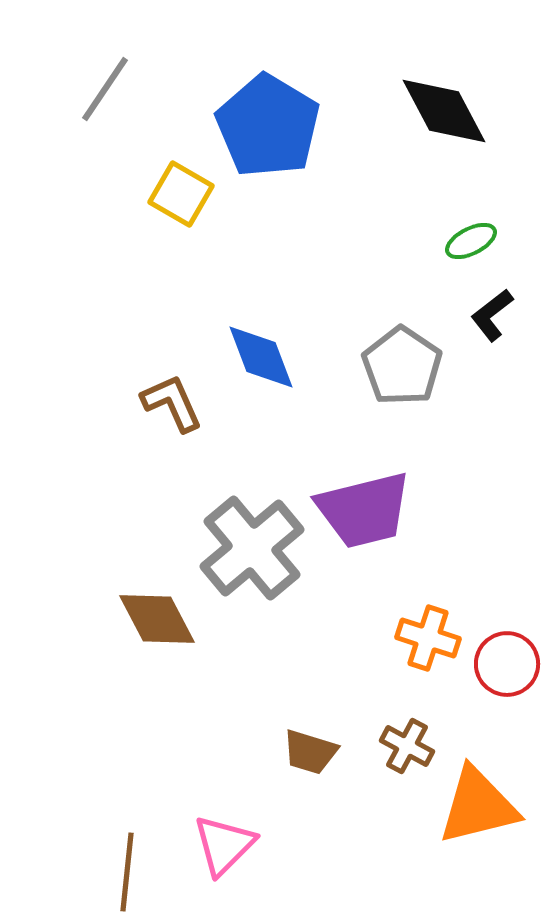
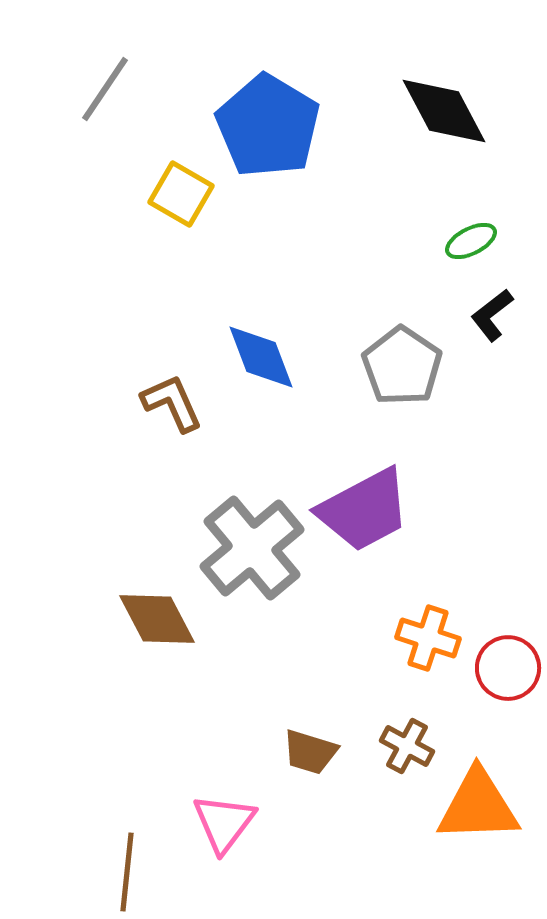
purple trapezoid: rotated 14 degrees counterclockwise
red circle: moved 1 px right, 4 px down
orange triangle: rotated 12 degrees clockwise
pink triangle: moved 22 px up; rotated 8 degrees counterclockwise
